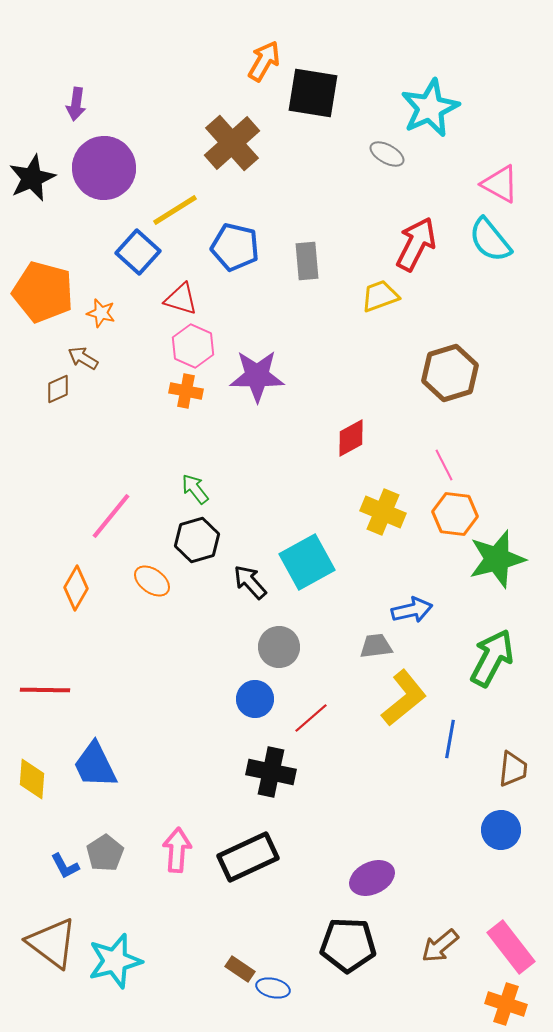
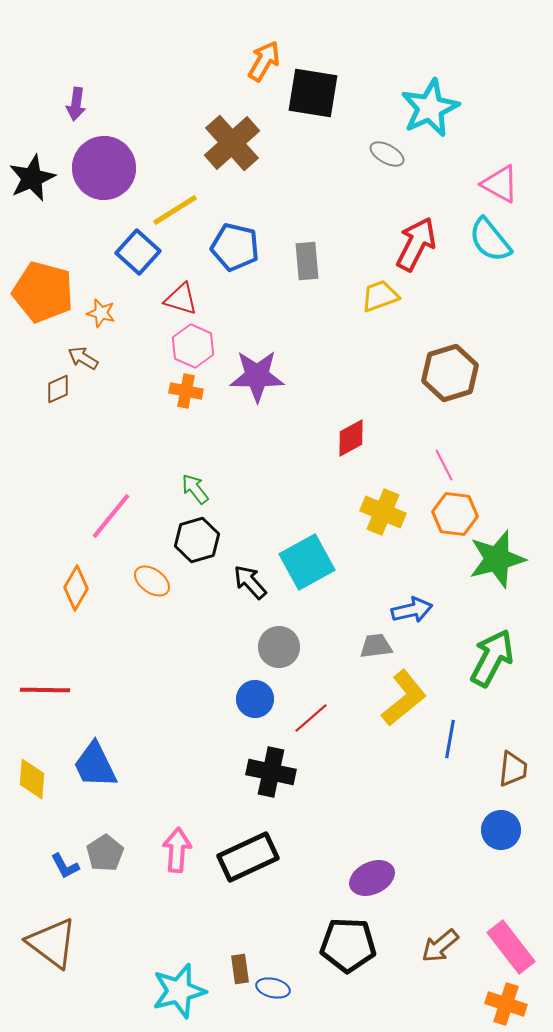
cyan star at (115, 961): moved 64 px right, 30 px down
brown rectangle at (240, 969): rotated 48 degrees clockwise
